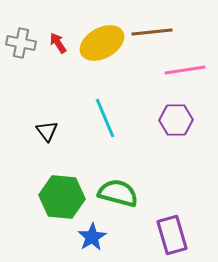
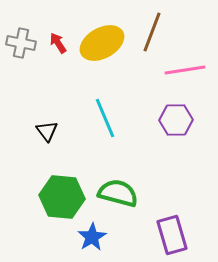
brown line: rotated 63 degrees counterclockwise
